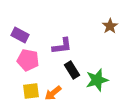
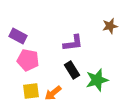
brown star: rotated 21 degrees clockwise
purple rectangle: moved 2 px left, 1 px down
purple L-shape: moved 11 px right, 3 px up
